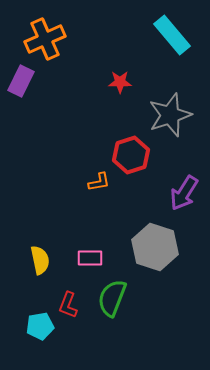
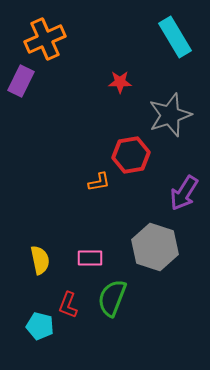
cyan rectangle: moved 3 px right, 2 px down; rotated 9 degrees clockwise
red hexagon: rotated 9 degrees clockwise
cyan pentagon: rotated 24 degrees clockwise
